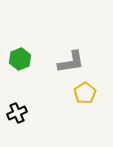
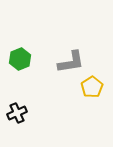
yellow pentagon: moved 7 px right, 6 px up
